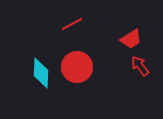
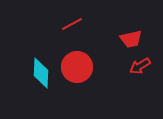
red trapezoid: rotated 20 degrees clockwise
red arrow: rotated 85 degrees counterclockwise
